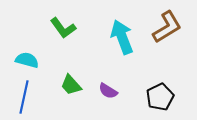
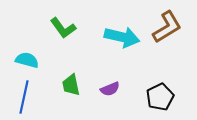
cyan arrow: rotated 124 degrees clockwise
green trapezoid: rotated 30 degrees clockwise
purple semicircle: moved 2 px right, 2 px up; rotated 54 degrees counterclockwise
